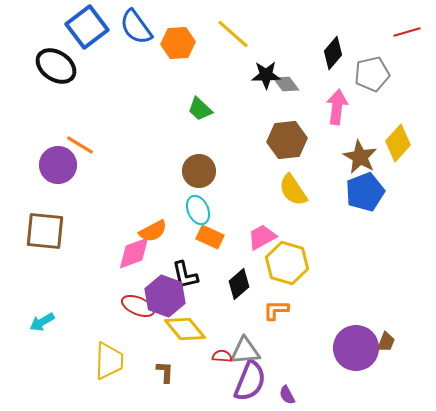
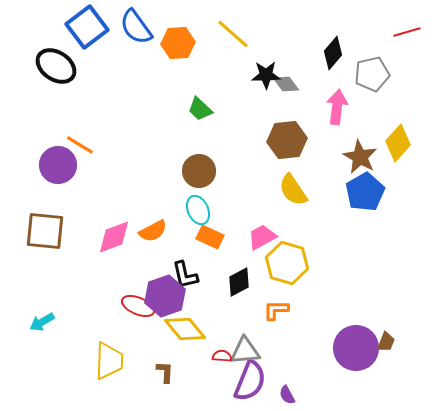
blue pentagon at (365, 192): rotated 9 degrees counterclockwise
pink diamond at (134, 253): moved 20 px left, 16 px up
black diamond at (239, 284): moved 2 px up; rotated 12 degrees clockwise
purple hexagon at (165, 296): rotated 21 degrees clockwise
